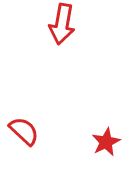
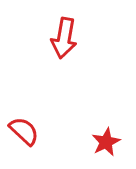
red arrow: moved 2 px right, 14 px down
